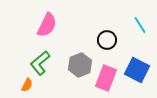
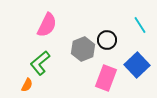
gray hexagon: moved 3 px right, 16 px up
blue square: moved 5 px up; rotated 20 degrees clockwise
